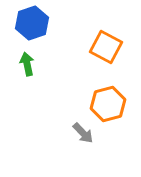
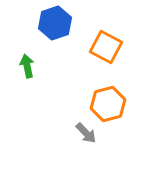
blue hexagon: moved 23 px right
green arrow: moved 2 px down
gray arrow: moved 3 px right
